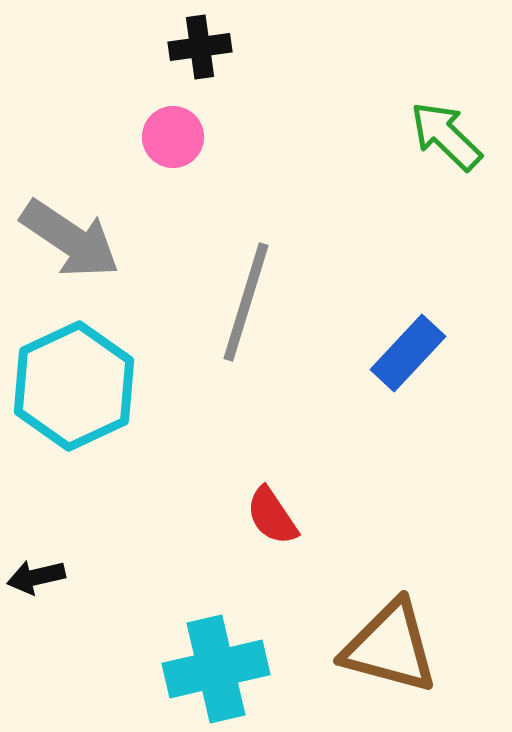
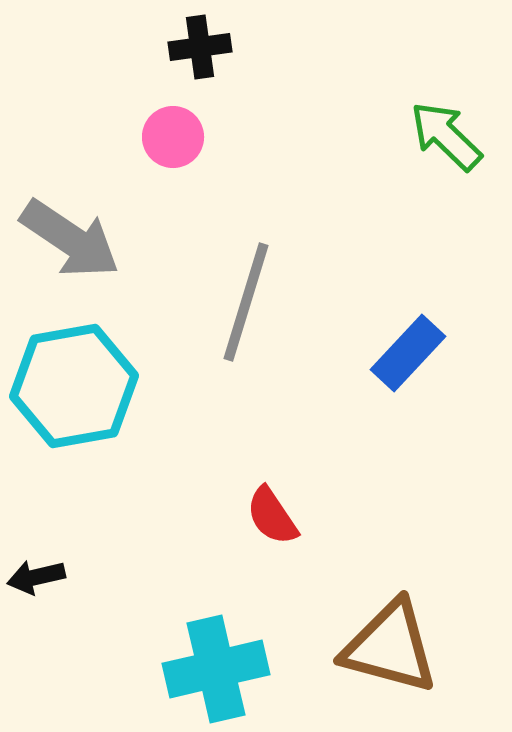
cyan hexagon: rotated 15 degrees clockwise
